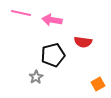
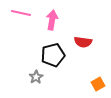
pink arrow: rotated 90 degrees clockwise
